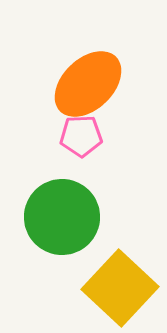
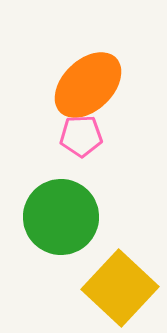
orange ellipse: moved 1 px down
green circle: moved 1 px left
